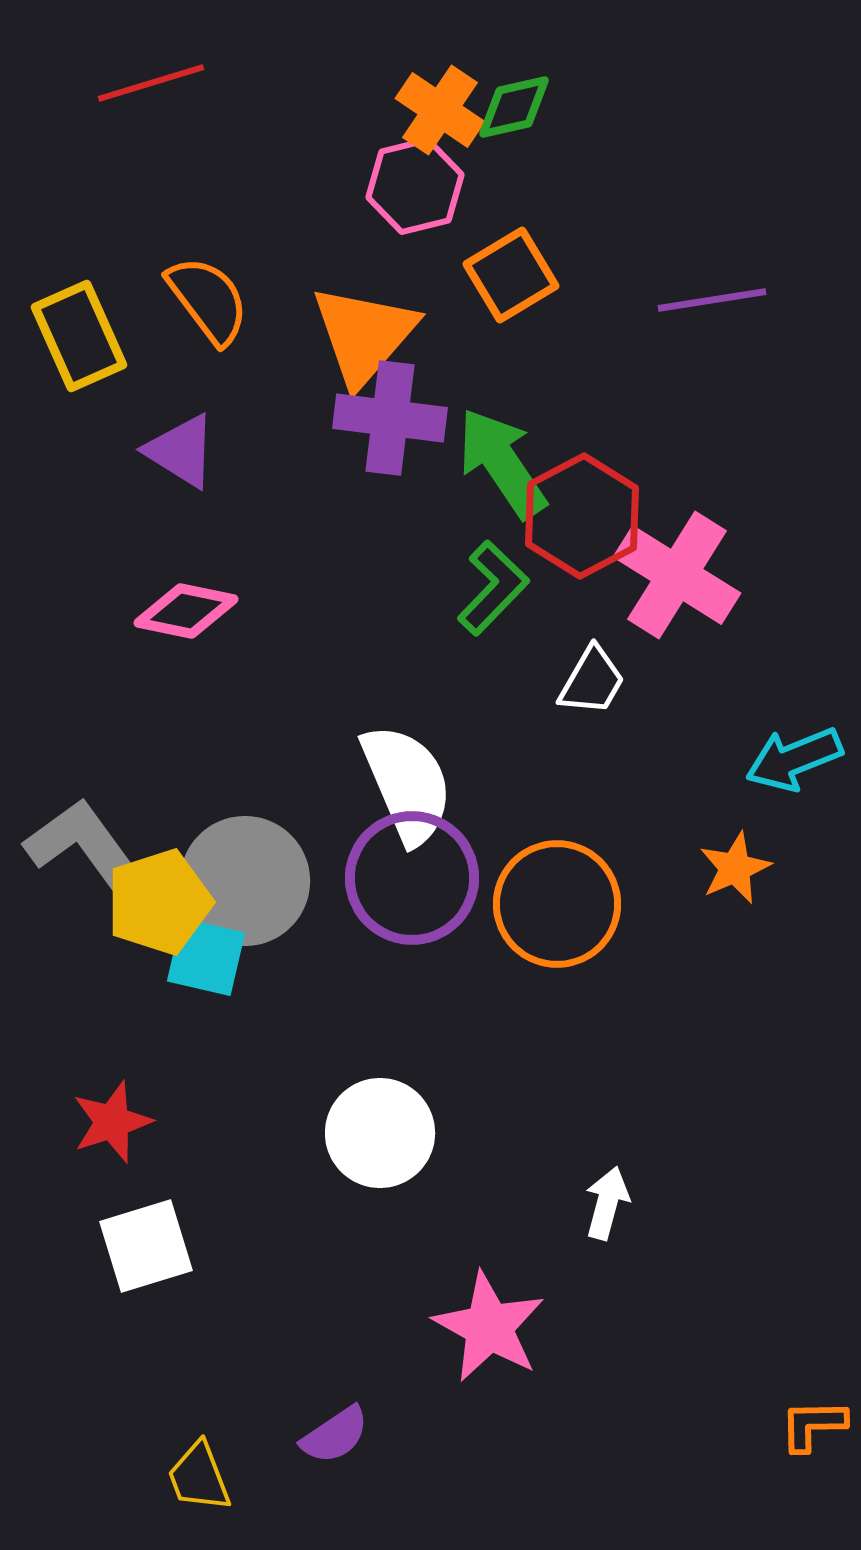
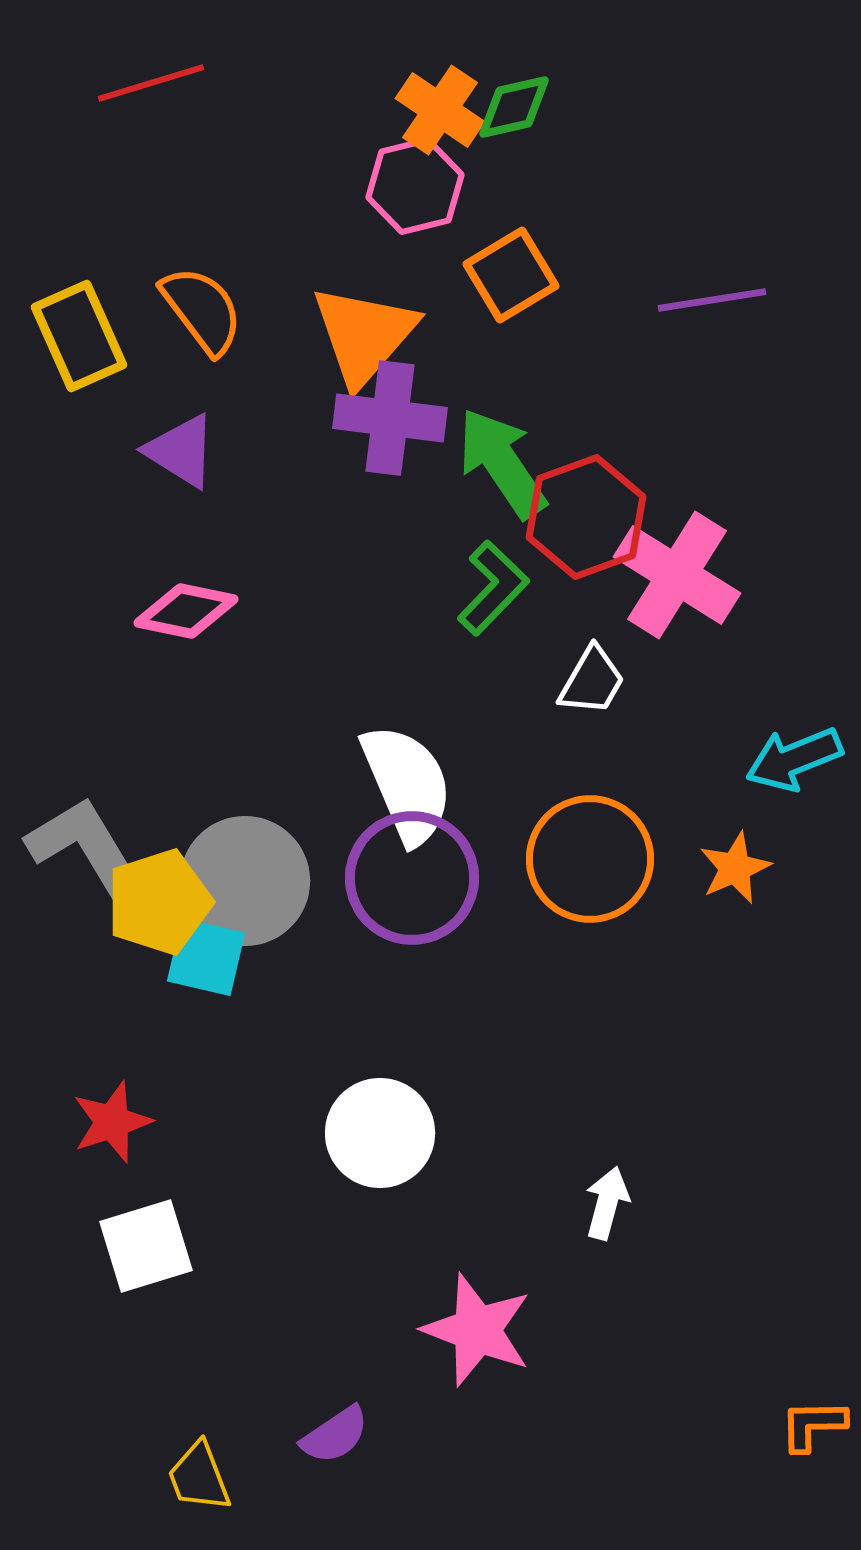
orange semicircle: moved 6 px left, 10 px down
red hexagon: moved 4 px right, 1 px down; rotated 8 degrees clockwise
gray L-shape: rotated 5 degrees clockwise
orange circle: moved 33 px right, 45 px up
pink star: moved 12 px left, 3 px down; rotated 8 degrees counterclockwise
